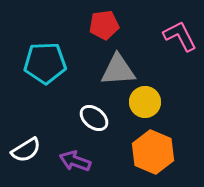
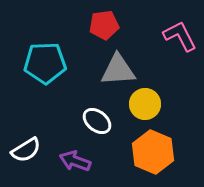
yellow circle: moved 2 px down
white ellipse: moved 3 px right, 3 px down
